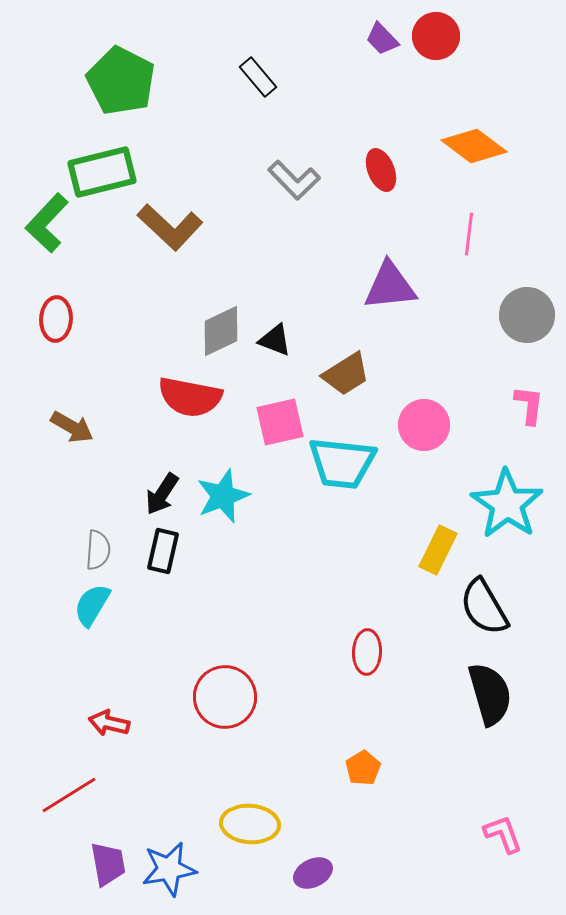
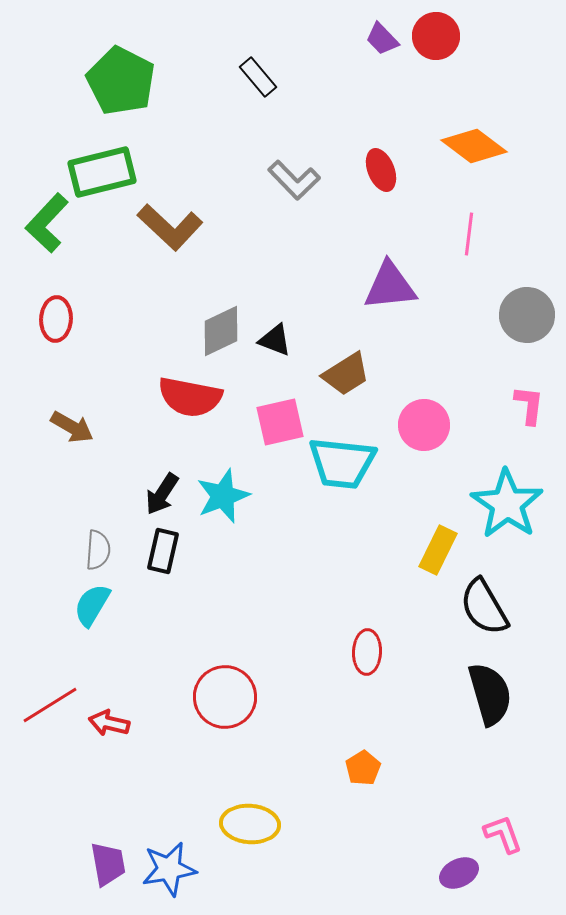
red line at (69, 795): moved 19 px left, 90 px up
purple ellipse at (313, 873): moved 146 px right
